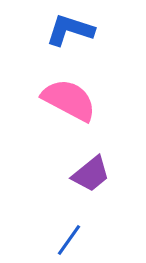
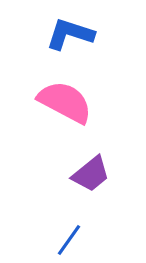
blue L-shape: moved 4 px down
pink semicircle: moved 4 px left, 2 px down
